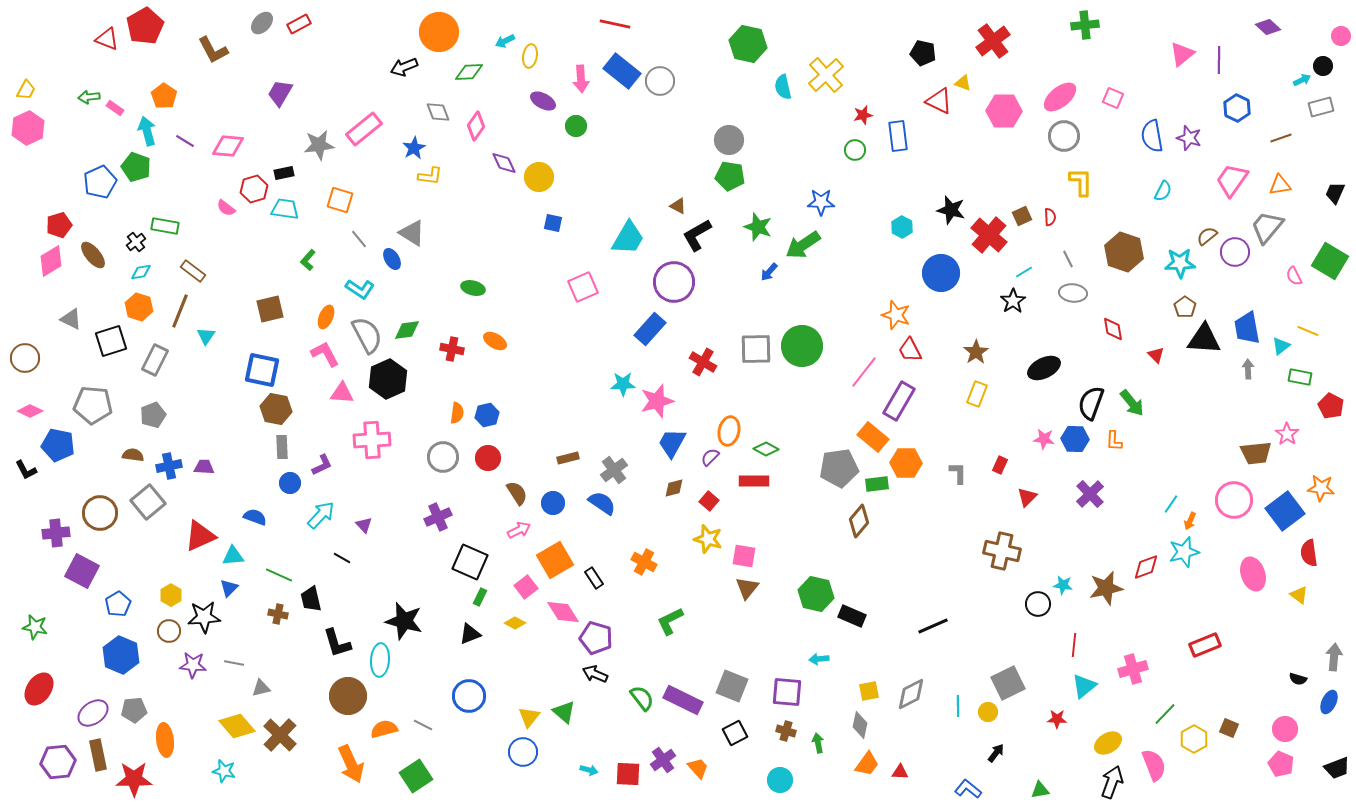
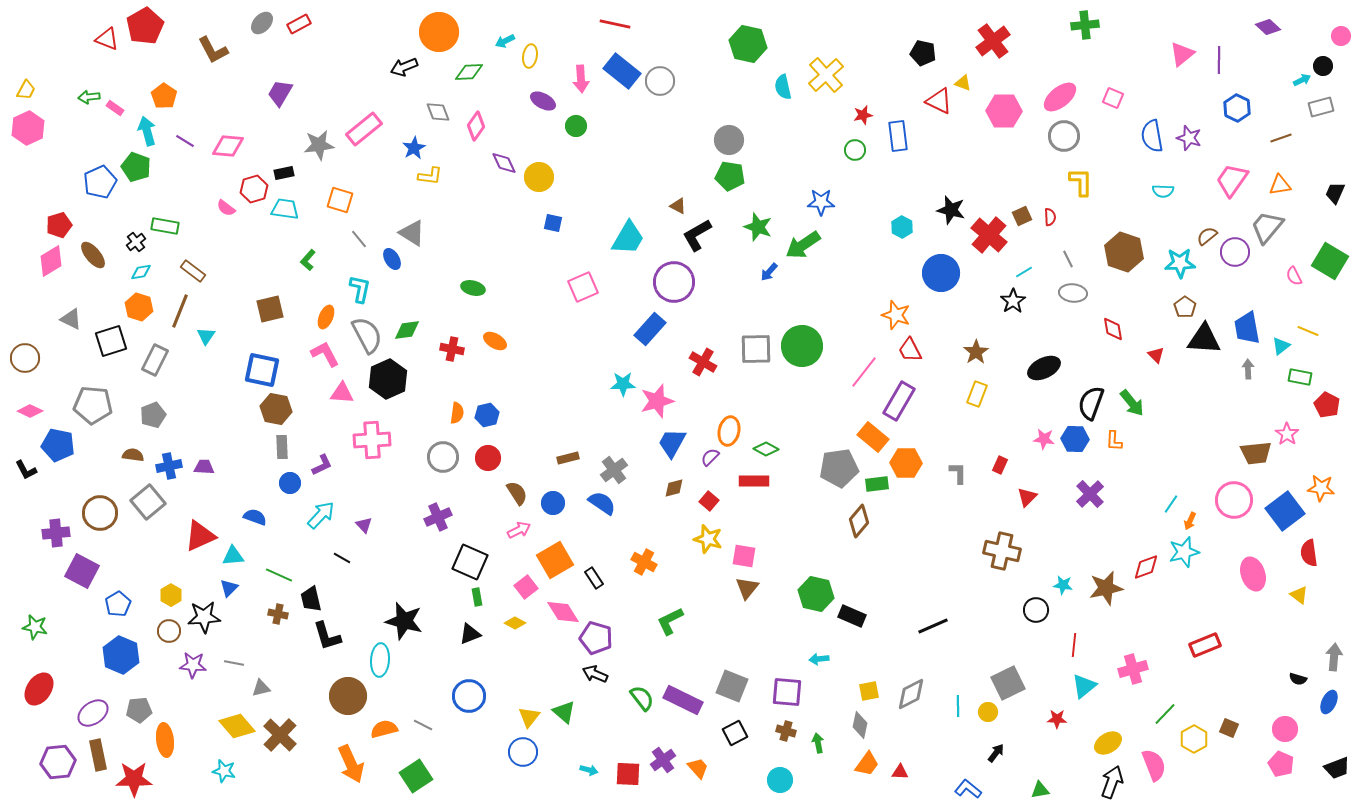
cyan semicircle at (1163, 191): rotated 65 degrees clockwise
cyan L-shape at (360, 289): rotated 112 degrees counterclockwise
red pentagon at (1331, 406): moved 4 px left, 1 px up
green rectangle at (480, 597): moved 3 px left; rotated 36 degrees counterclockwise
black circle at (1038, 604): moved 2 px left, 6 px down
black L-shape at (337, 643): moved 10 px left, 7 px up
gray pentagon at (134, 710): moved 5 px right
